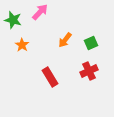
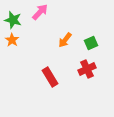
orange star: moved 10 px left, 5 px up
red cross: moved 2 px left, 2 px up
